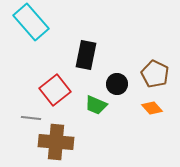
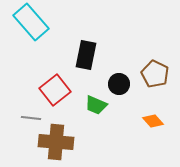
black circle: moved 2 px right
orange diamond: moved 1 px right, 13 px down
